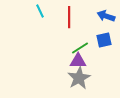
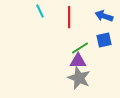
blue arrow: moved 2 px left
gray star: rotated 20 degrees counterclockwise
